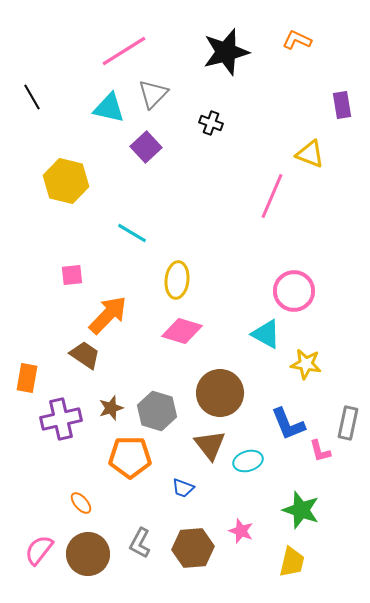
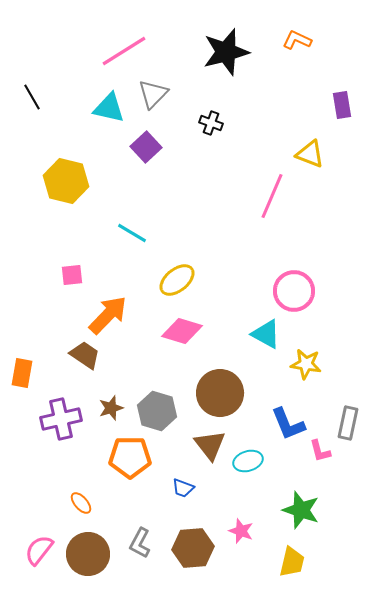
yellow ellipse at (177, 280): rotated 45 degrees clockwise
orange rectangle at (27, 378): moved 5 px left, 5 px up
